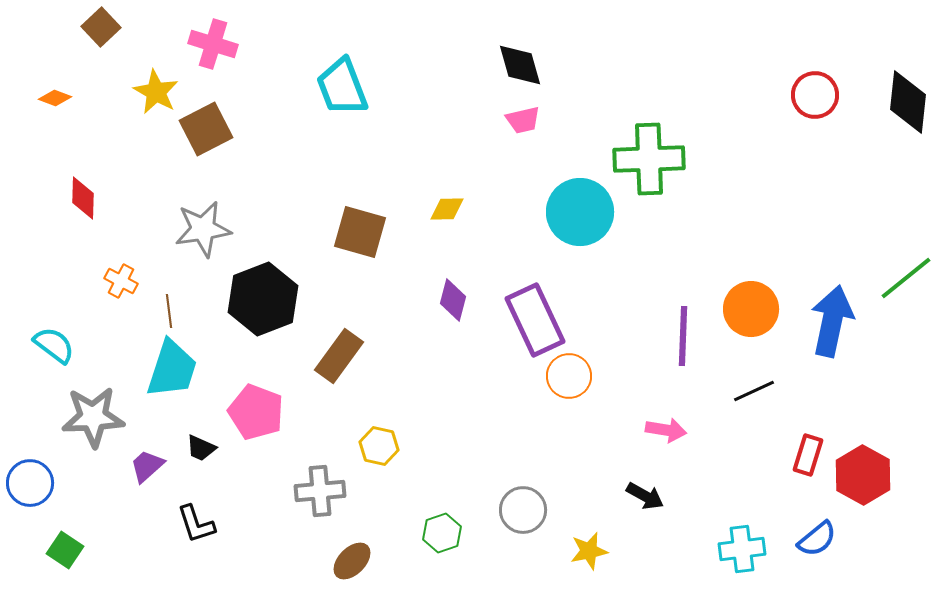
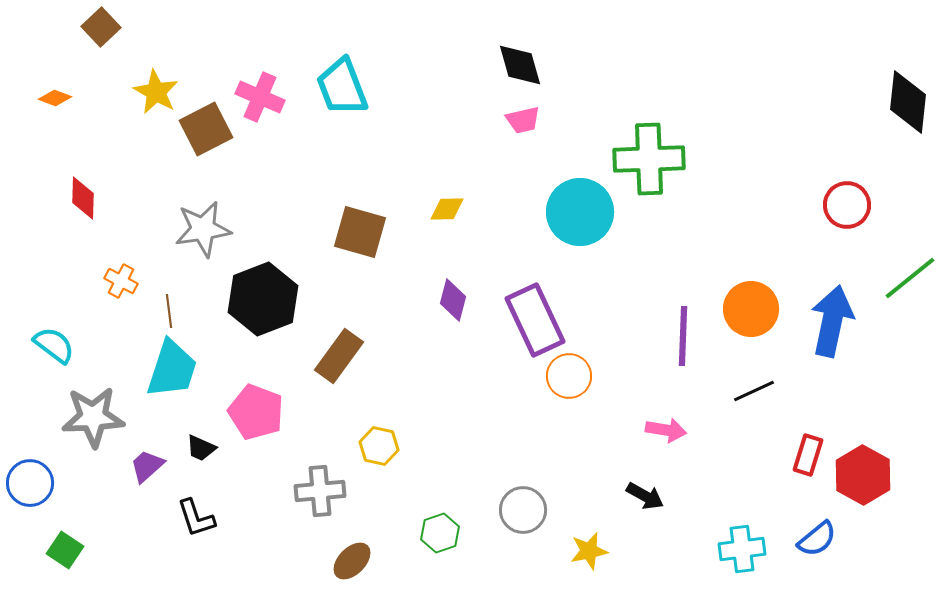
pink cross at (213, 44): moved 47 px right, 53 px down; rotated 6 degrees clockwise
red circle at (815, 95): moved 32 px right, 110 px down
green line at (906, 278): moved 4 px right
black L-shape at (196, 524): moved 6 px up
green hexagon at (442, 533): moved 2 px left
